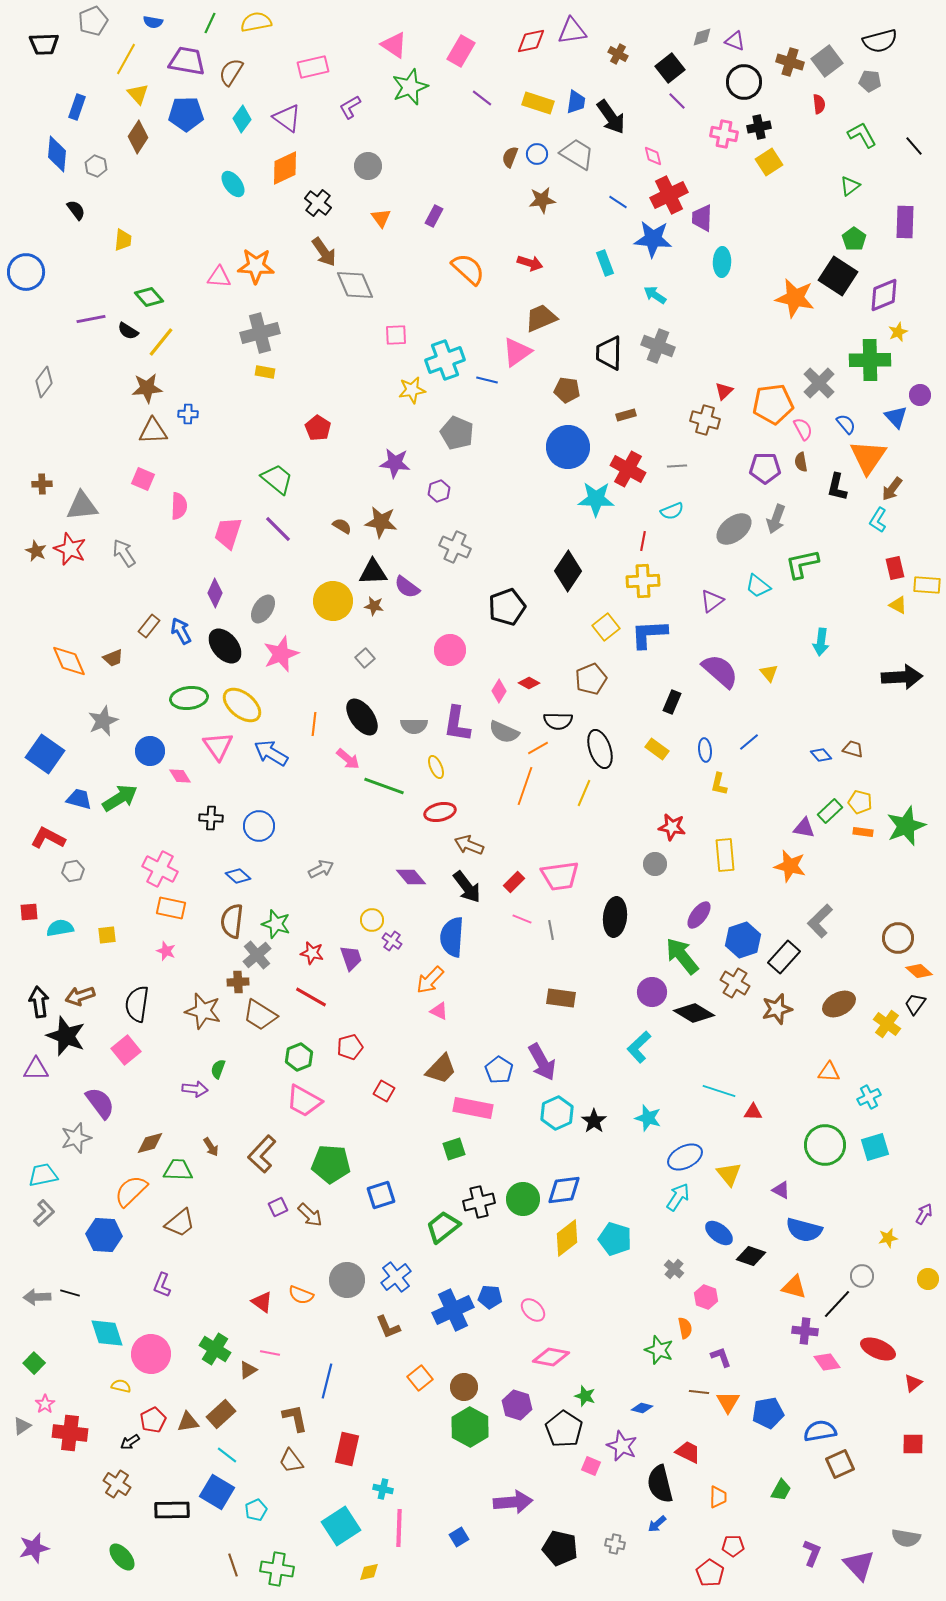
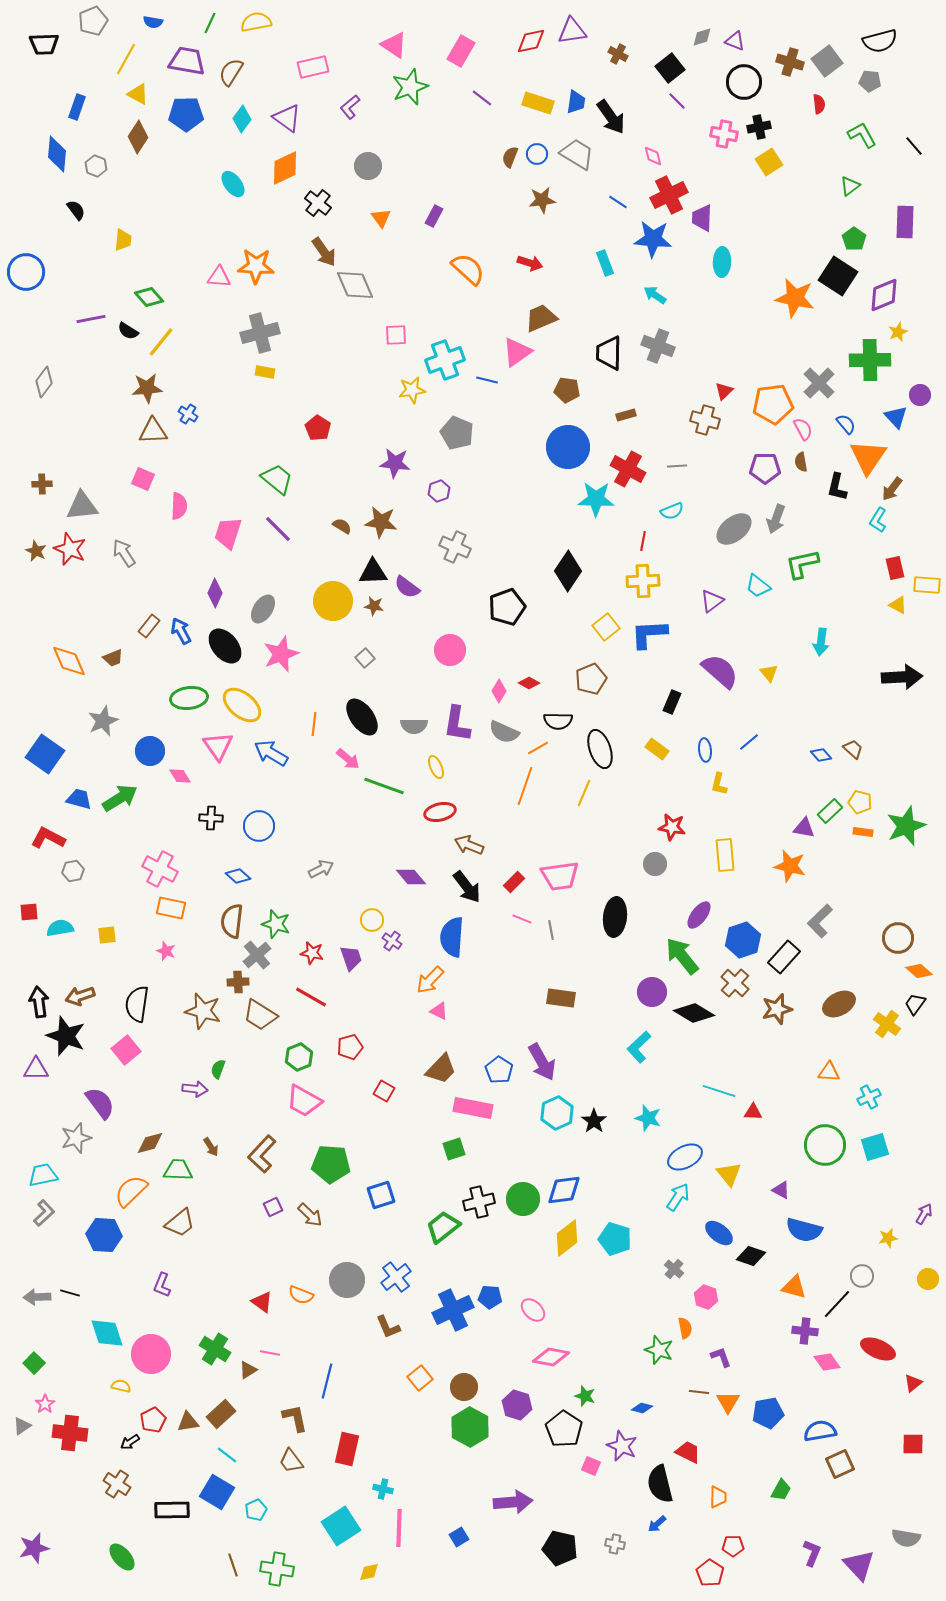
yellow triangle at (138, 94): rotated 20 degrees counterclockwise
purple L-shape at (350, 107): rotated 10 degrees counterclockwise
blue cross at (188, 414): rotated 30 degrees clockwise
brown trapezoid at (853, 749): rotated 25 degrees clockwise
brown cross at (735, 983): rotated 12 degrees clockwise
purple square at (278, 1207): moved 5 px left
